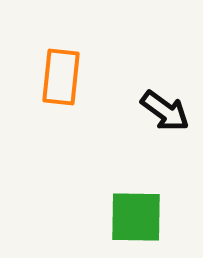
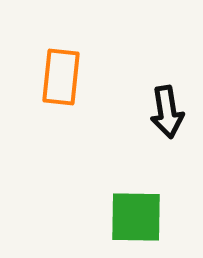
black arrow: moved 2 px right, 1 px down; rotated 45 degrees clockwise
